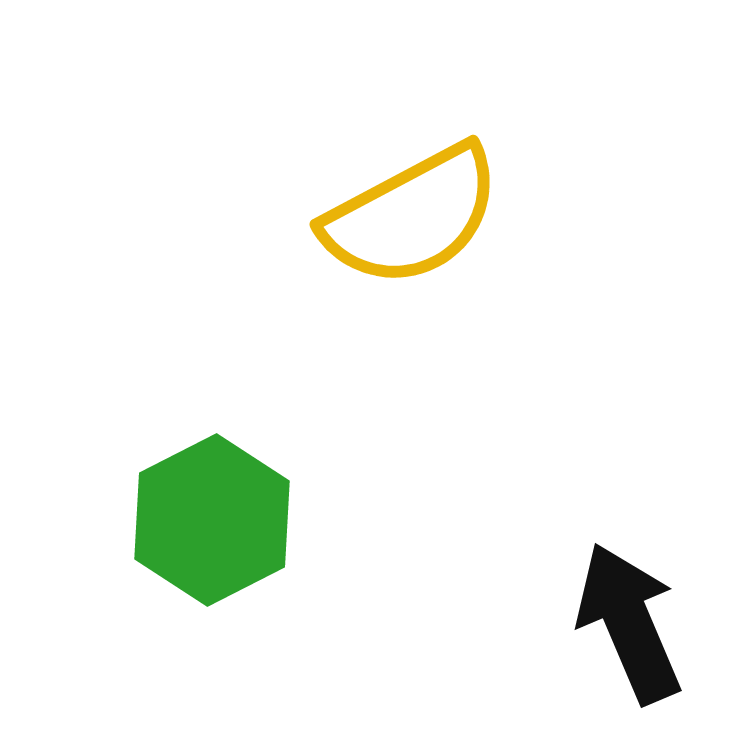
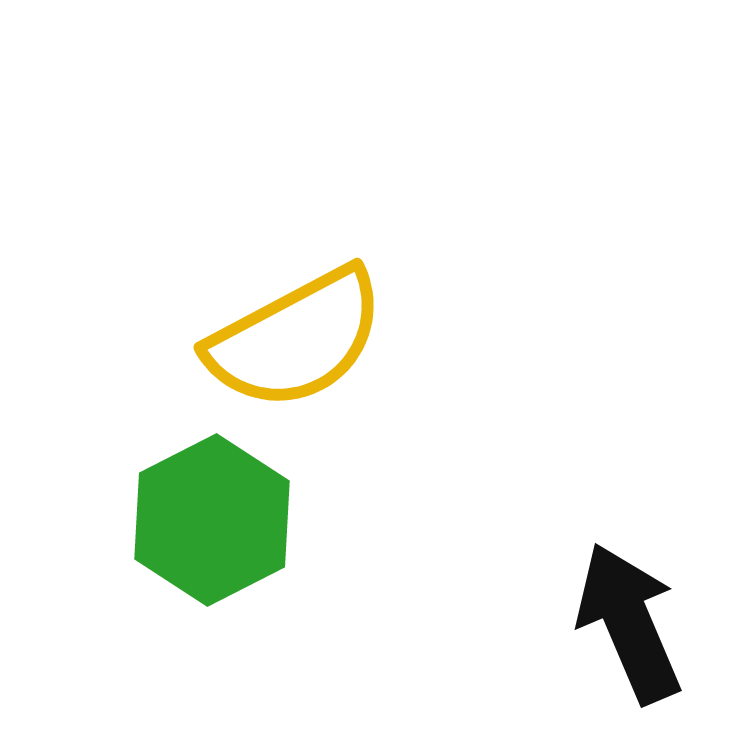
yellow semicircle: moved 116 px left, 123 px down
